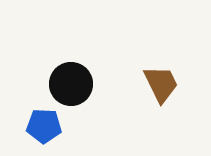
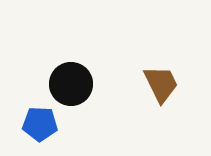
blue pentagon: moved 4 px left, 2 px up
